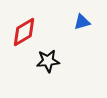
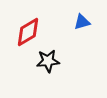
red diamond: moved 4 px right
